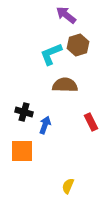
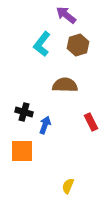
cyan L-shape: moved 9 px left, 10 px up; rotated 30 degrees counterclockwise
